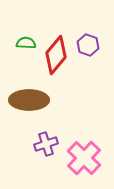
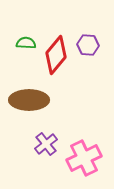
purple hexagon: rotated 15 degrees counterclockwise
purple cross: rotated 20 degrees counterclockwise
pink cross: rotated 20 degrees clockwise
